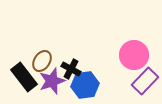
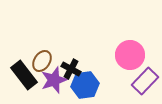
pink circle: moved 4 px left
black rectangle: moved 2 px up
purple star: moved 2 px right, 1 px up
